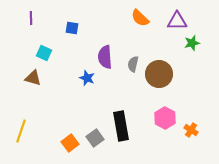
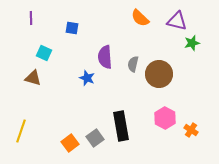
purple triangle: rotated 15 degrees clockwise
